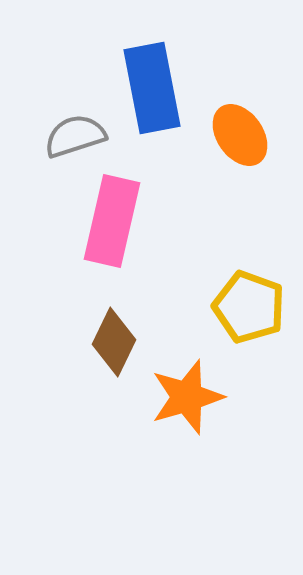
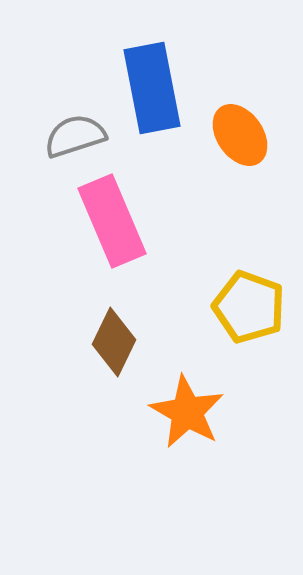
pink rectangle: rotated 36 degrees counterclockwise
orange star: moved 15 px down; rotated 26 degrees counterclockwise
